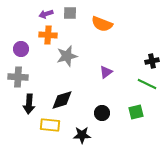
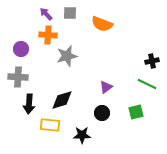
purple arrow: rotated 64 degrees clockwise
purple triangle: moved 15 px down
